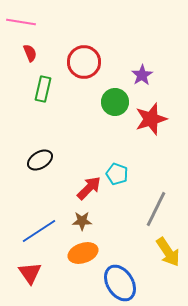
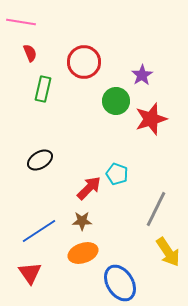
green circle: moved 1 px right, 1 px up
